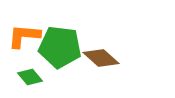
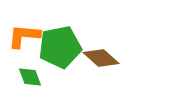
green pentagon: rotated 18 degrees counterclockwise
green diamond: rotated 20 degrees clockwise
